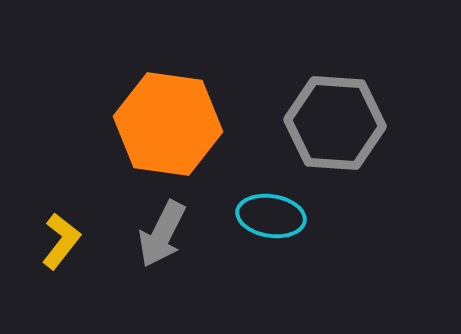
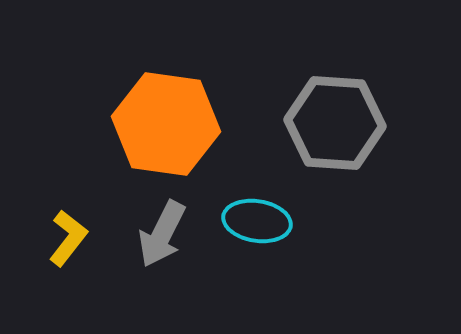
orange hexagon: moved 2 px left
cyan ellipse: moved 14 px left, 5 px down
yellow L-shape: moved 7 px right, 3 px up
